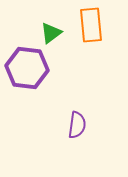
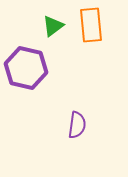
green triangle: moved 2 px right, 7 px up
purple hexagon: moved 1 px left; rotated 6 degrees clockwise
